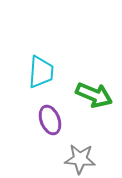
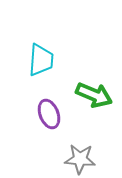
cyan trapezoid: moved 12 px up
purple ellipse: moved 1 px left, 6 px up
